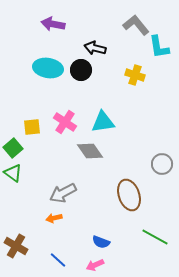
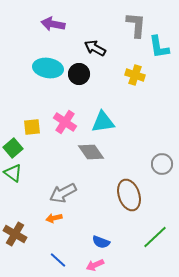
gray L-shape: rotated 44 degrees clockwise
black arrow: rotated 15 degrees clockwise
black circle: moved 2 px left, 4 px down
gray diamond: moved 1 px right, 1 px down
green line: rotated 72 degrees counterclockwise
brown cross: moved 1 px left, 12 px up
